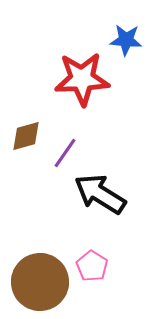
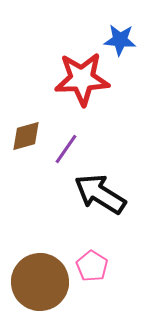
blue star: moved 6 px left
purple line: moved 1 px right, 4 px up
